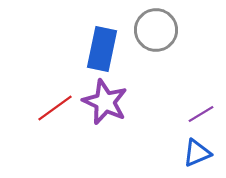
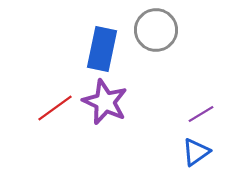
blue triangle: moved 1 px left, 1 px up; rotated 12 degrees counterclockwise
